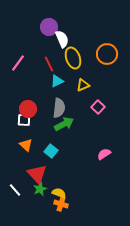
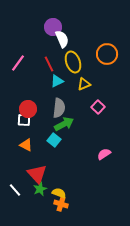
purple circle: moved 4 px right
yellow ellipse: moved 4 px down
yellow triangle: moved 1 px right, 1 px up
orange triangle: rotated 16 degrees counterclockwise
cyan square: moved 3 px right, 11 px up
